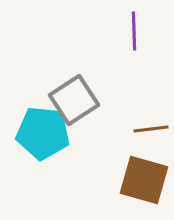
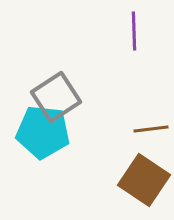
gray square: moved 18 px left, 3 px up
cyan pentagon: moved 1 px up
brown square: rotated 18 degrees clockwise
